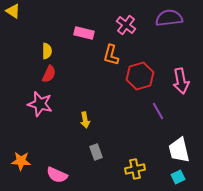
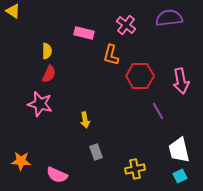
red hexagon: rotated 16 degrees clockwise
cyan square: moved 2 px right, 1 px up
